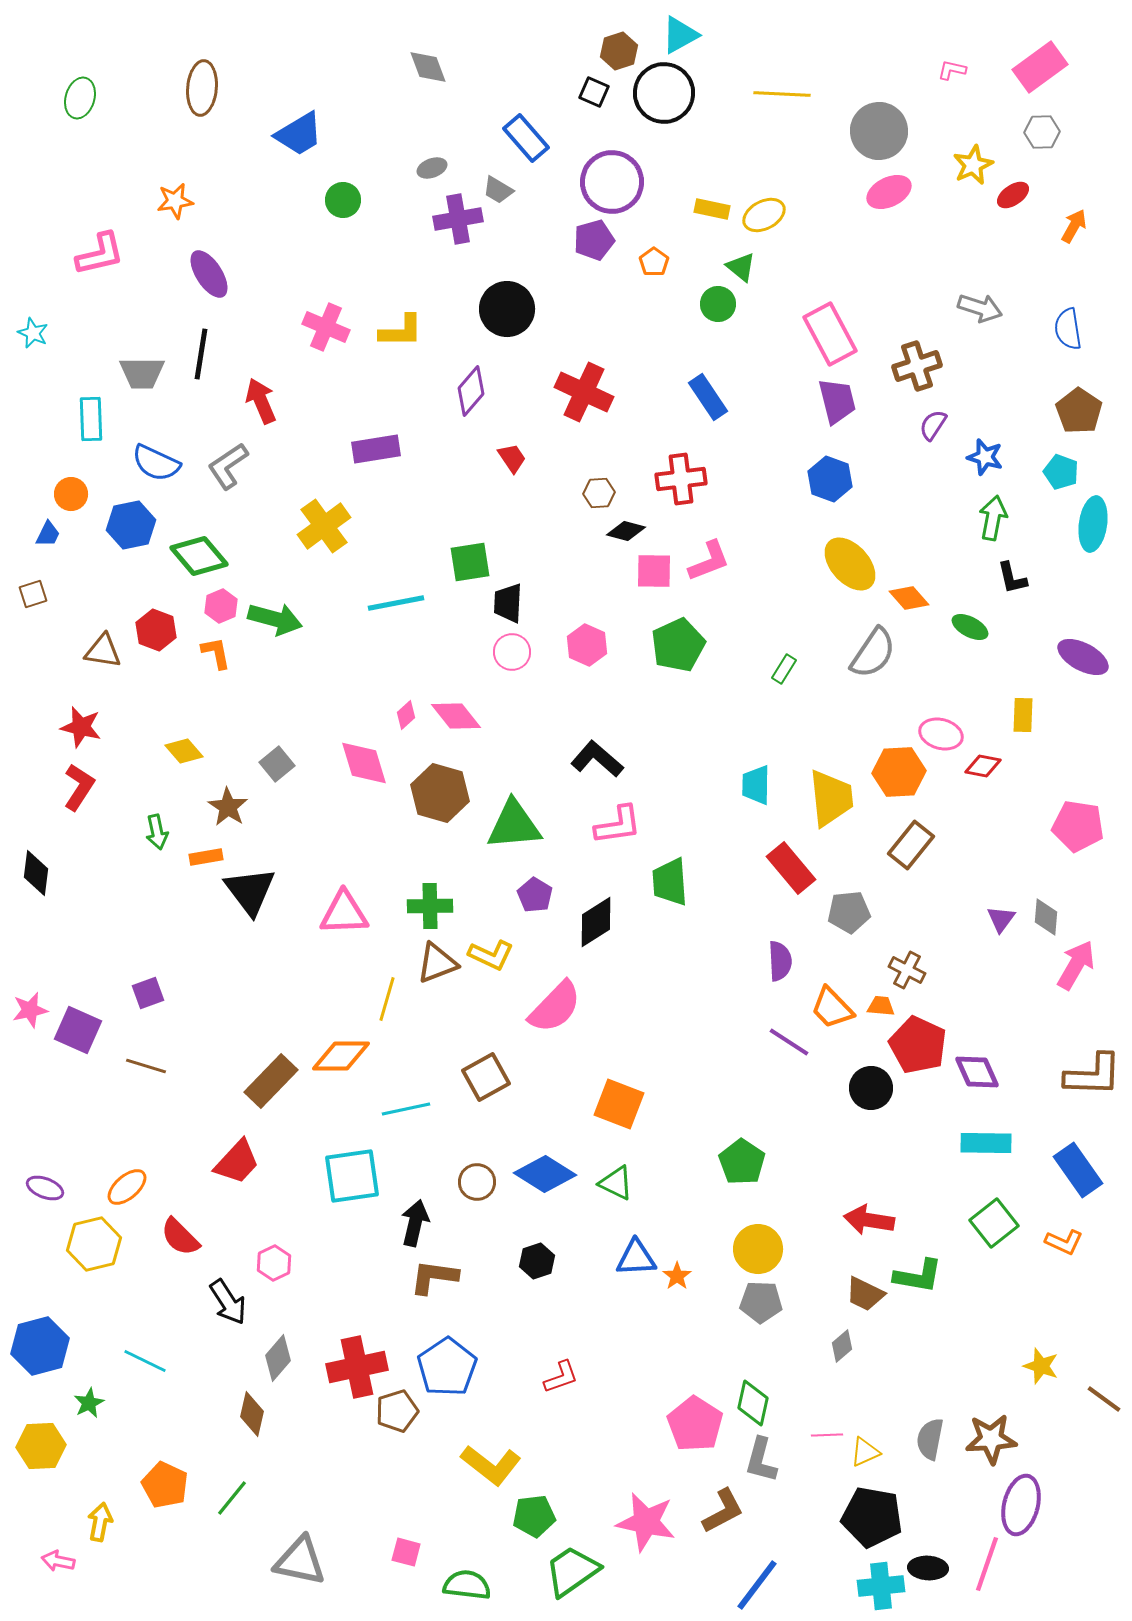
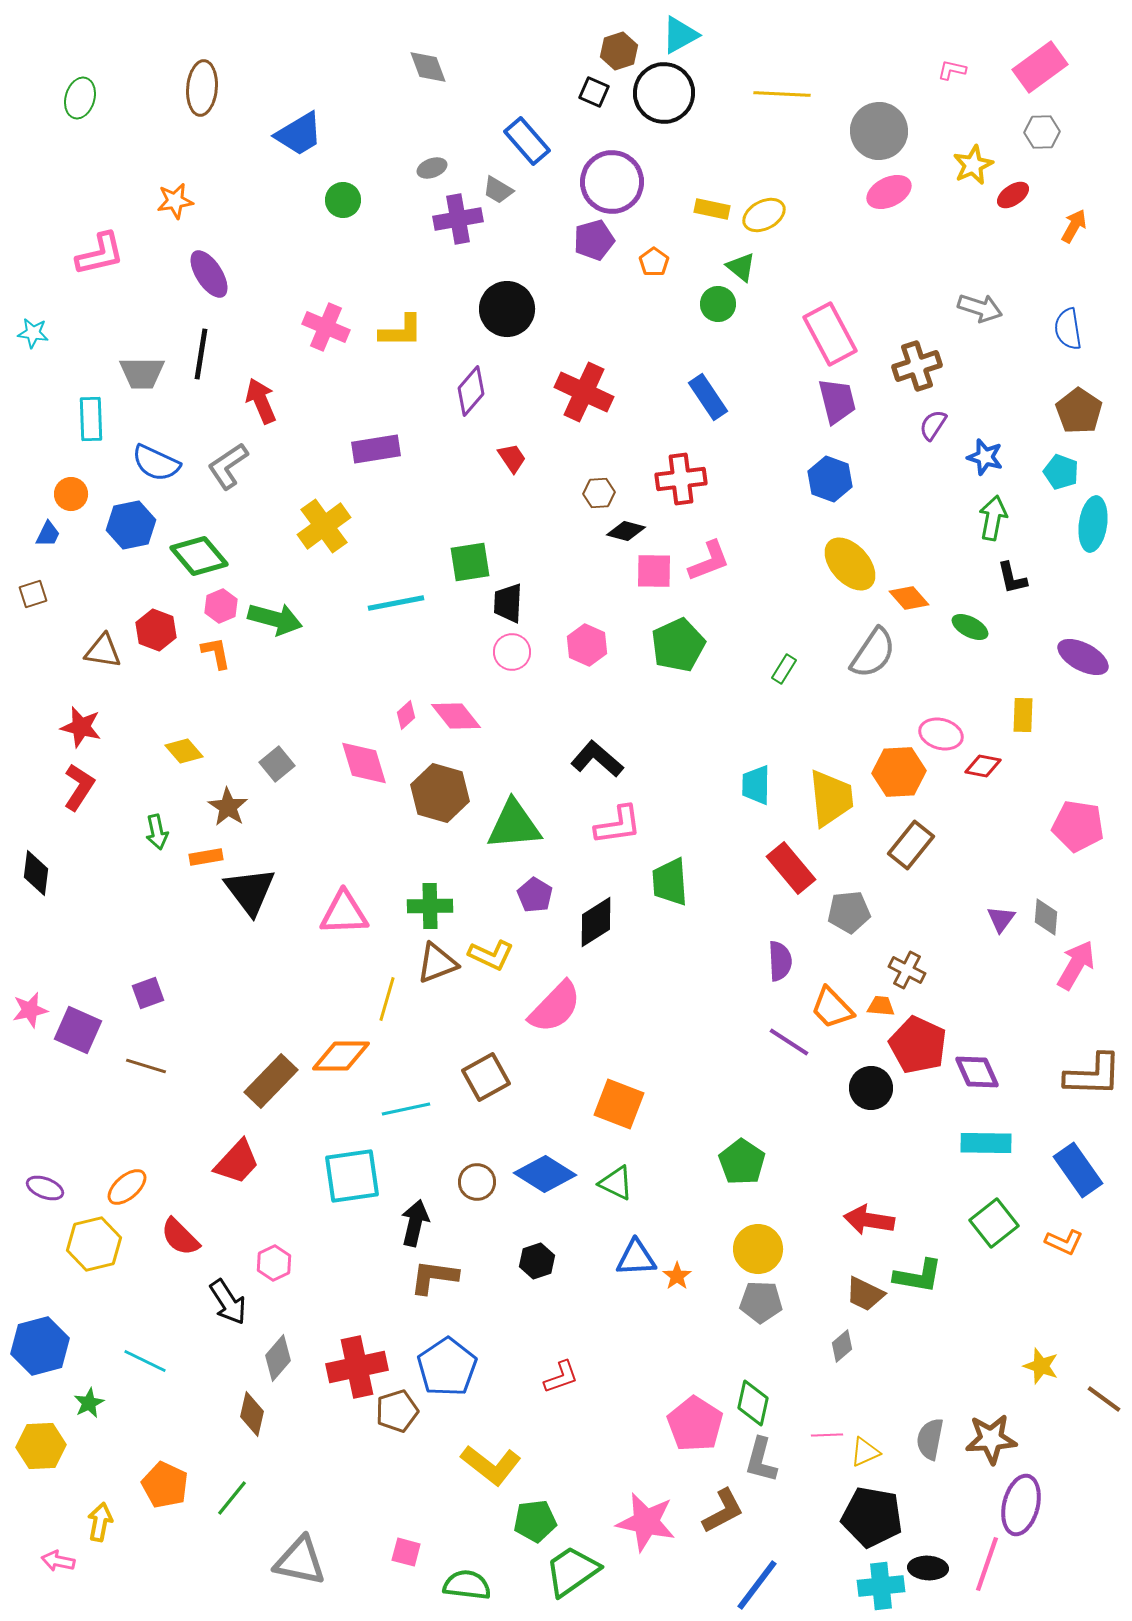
blue rectangle at (526, 138): moved 1 px right, 3 px down
cyan star at (33, 333): rotated 16 degrees counterclockwise
green pentagon at (534, 1516): moved 1 px right, 5 px down
